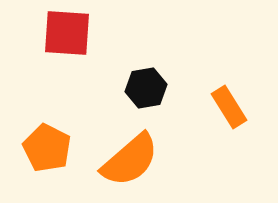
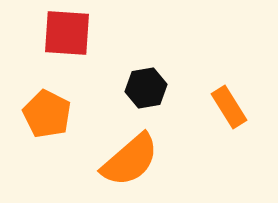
orange pentagon: moved 34 px up
